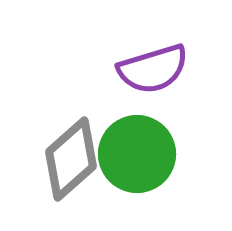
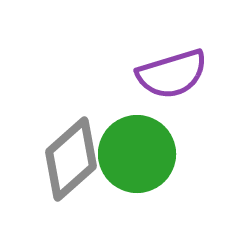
purple semicircle: moved 19 px right, 5 px down
